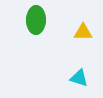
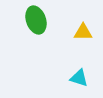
green ellipse: rotated 20 degrees counterclockwise
